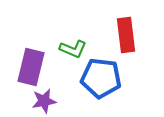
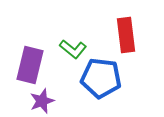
green L-shape: rotated 16 degrees clockwise
purple rectangle: moved 1 px left, 2 px up
purple star: moved 2 px left; rotated 10 degrees counterclockwise
